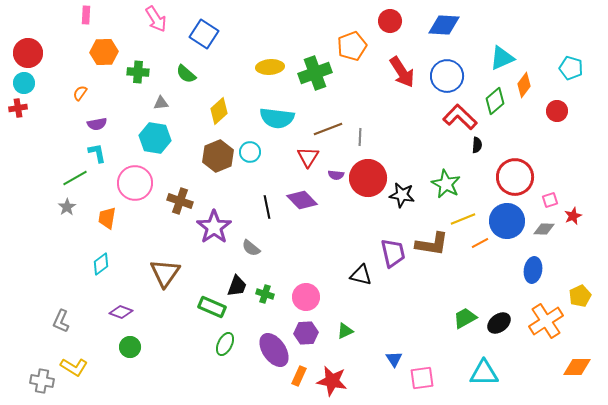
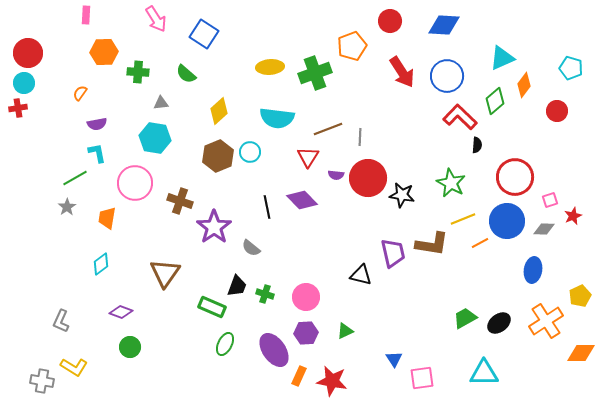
green star at (446, 184): moved 5 px right, 1 px up
orange diamond at (577, 367): moved 4 px right, 14 px up
